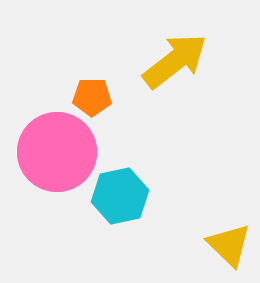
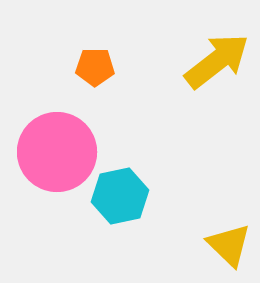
yellow arrow: moved 42 px right
orange pentagon: moved 3 px right, 30 px up
